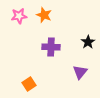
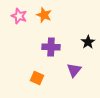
pink star: rotated 28 degrees clockwise
purple triangle: moved 6 px left, 2 px up
orange square: moved 8 px right, 6 px up; rotated 32 degrees counterclockwise
